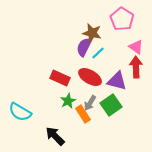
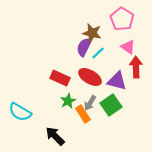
pink triangle: moved 8 px left
